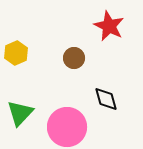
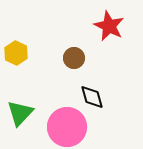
yellow hexagon: rotated 10 degrees counterclockwise
black diamond: moved 14 px left, 2 px up
